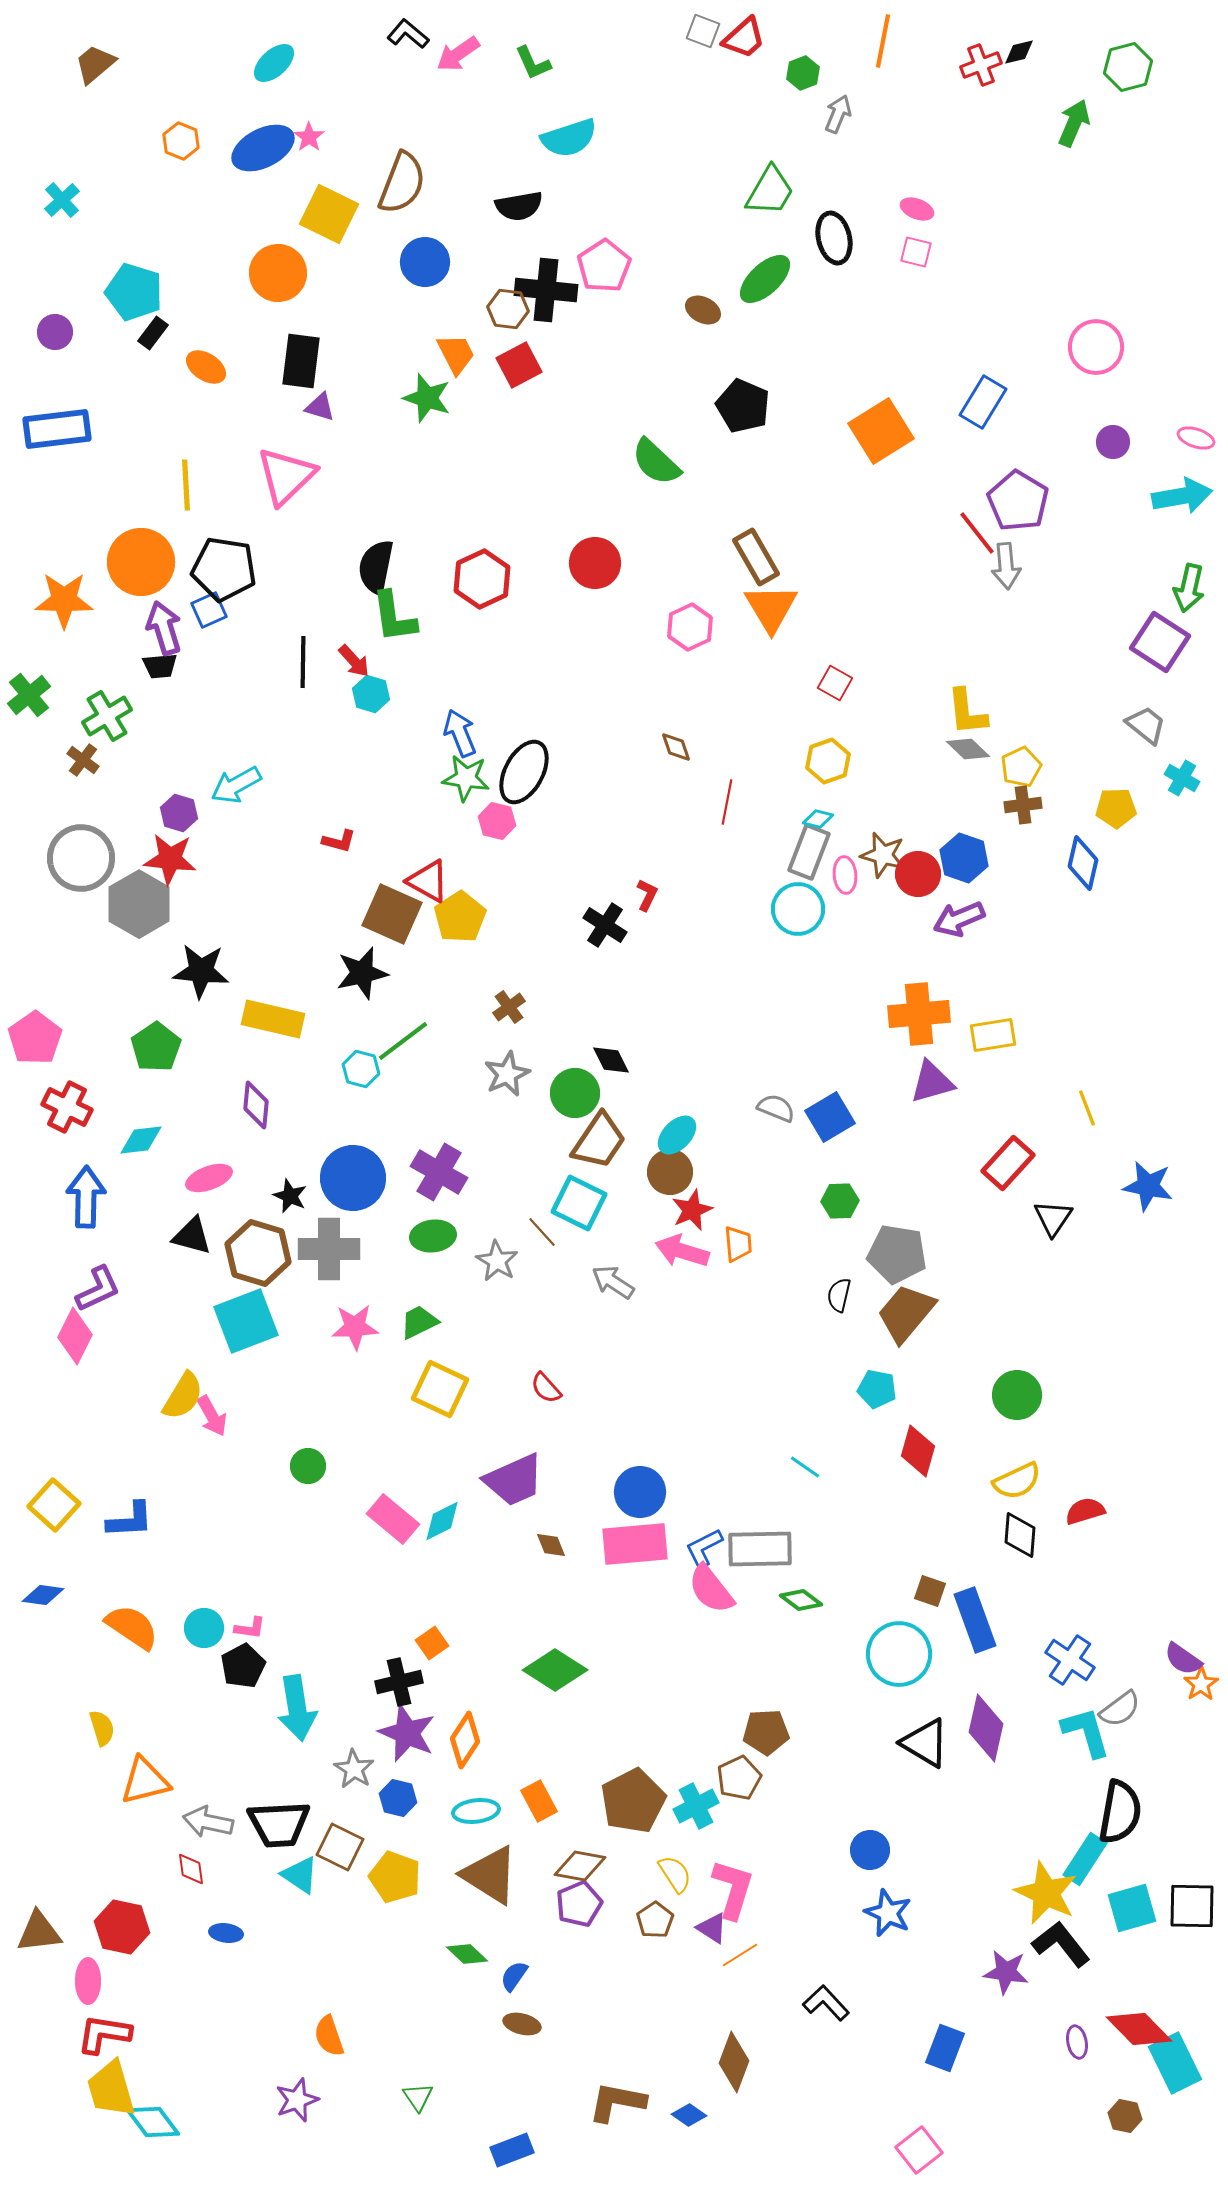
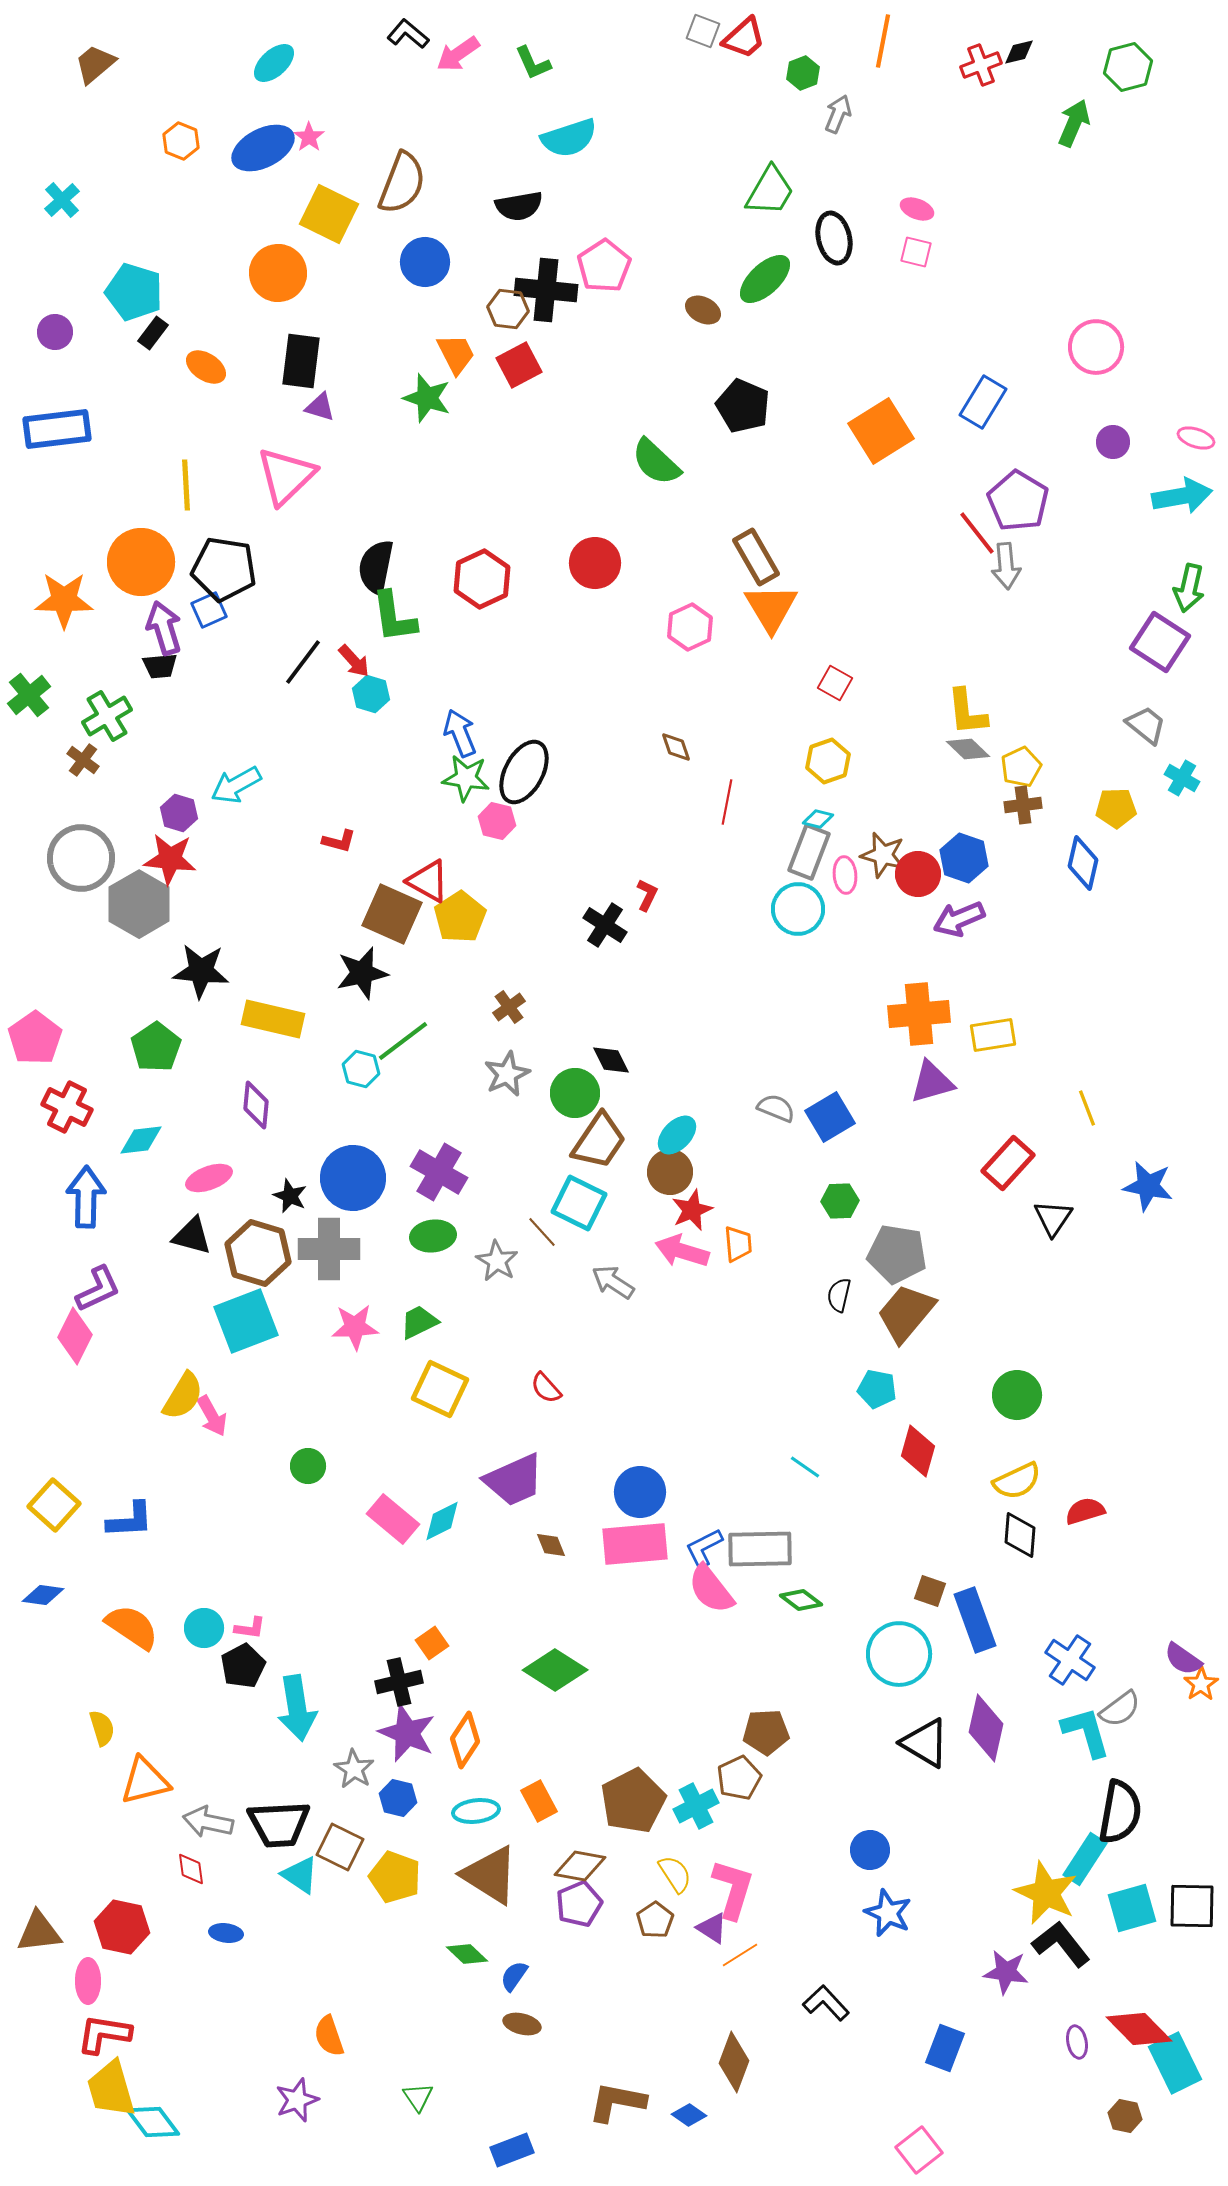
black line at (303, 662): rotated 36 degrees clockwise
